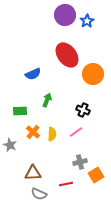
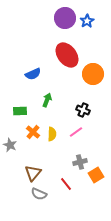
purple circle: moved 3 px down
brown triangle: rotated 48 degrees counterclockwise
red line: rotated 64 degrees clockwise
